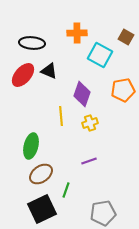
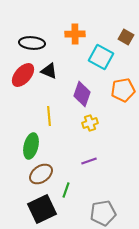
orange cross: moved 2 px left, 1 px down
cyan square: moved 1 px right, 2 px down
yellow line: moved 12 px left
